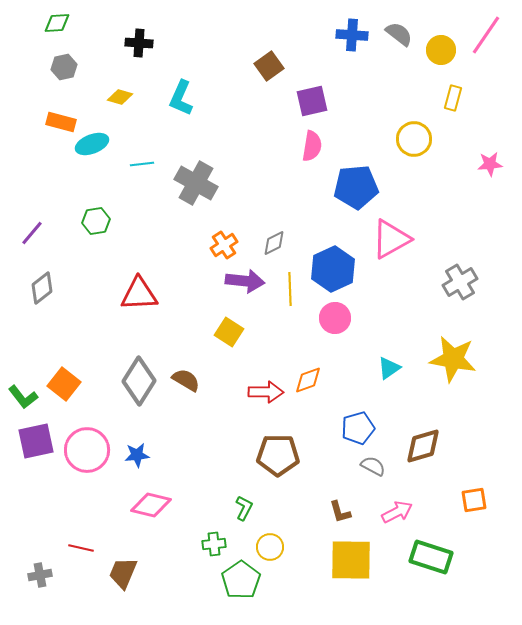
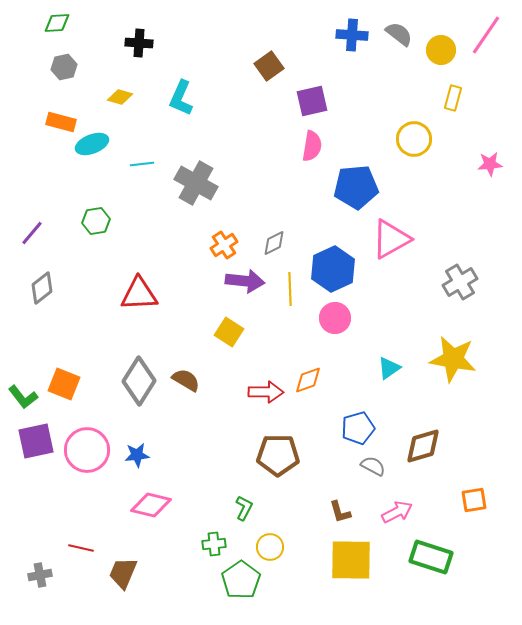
orange square at (64, 384): rotated 16 degrees counterclockwise
